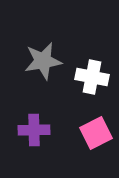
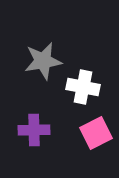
white cross: moved 9 px left, 10 px down
